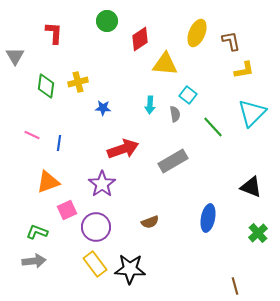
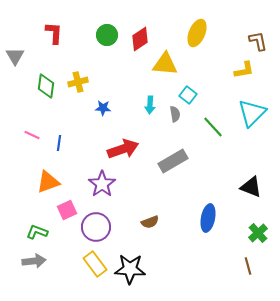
green circle: moved 14 px down
brown L-shape: moved 27 px right
brown line: moved 13 px right, 20 px up
